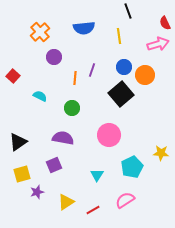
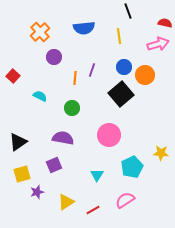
red semicircle: rotated 128 degrees clockwise
